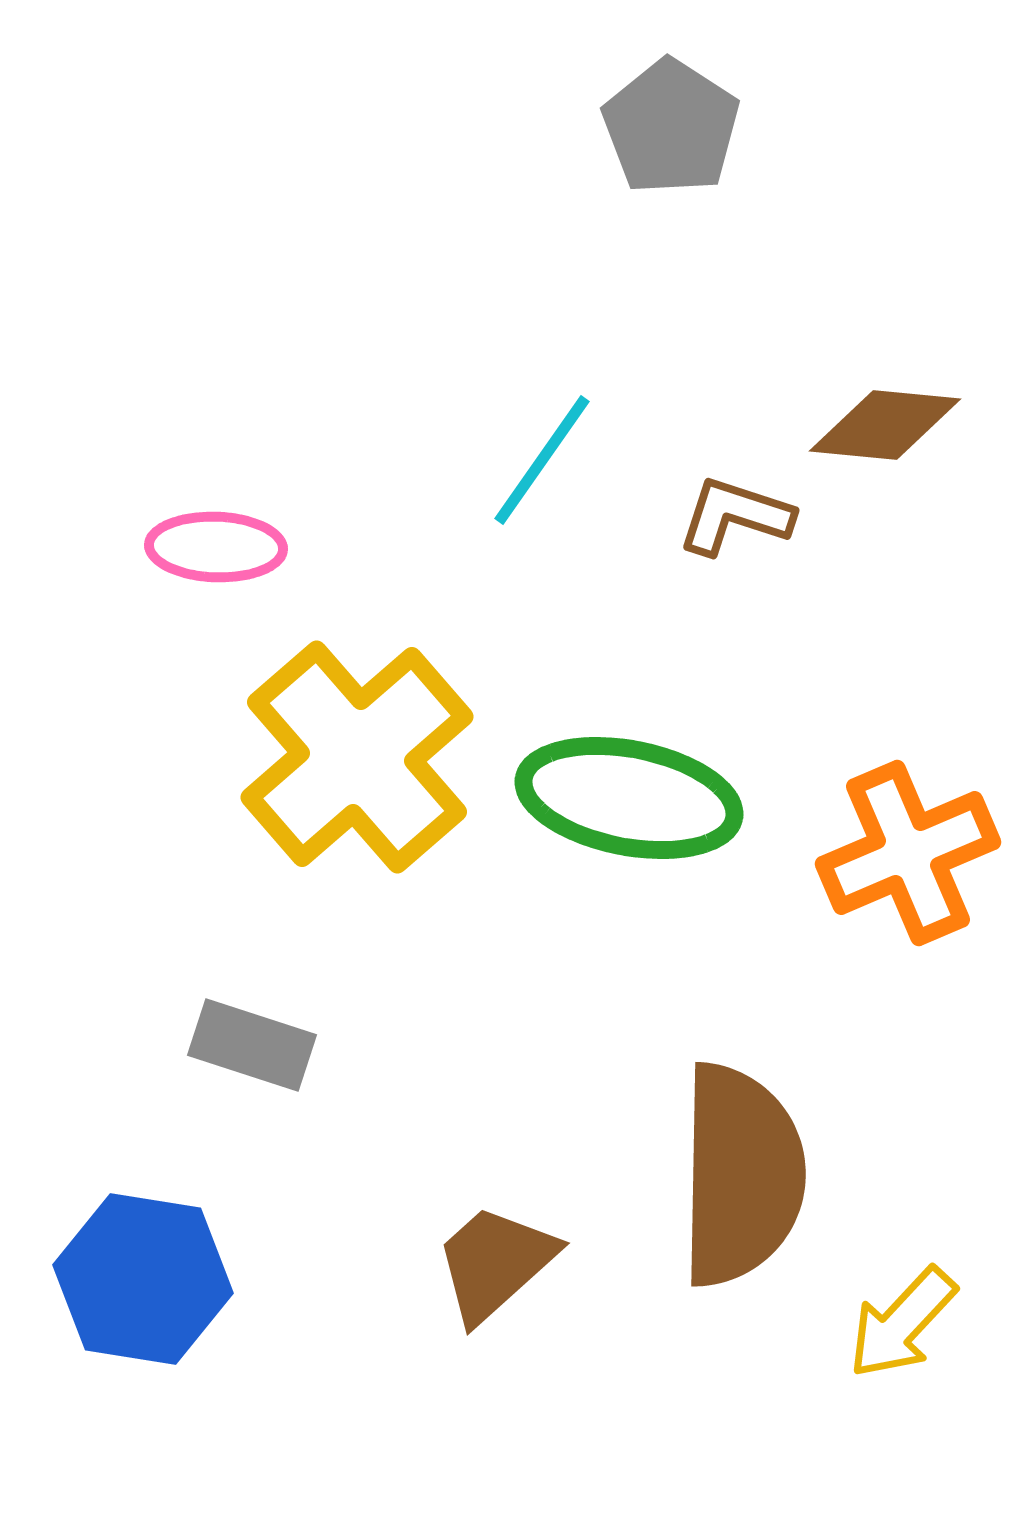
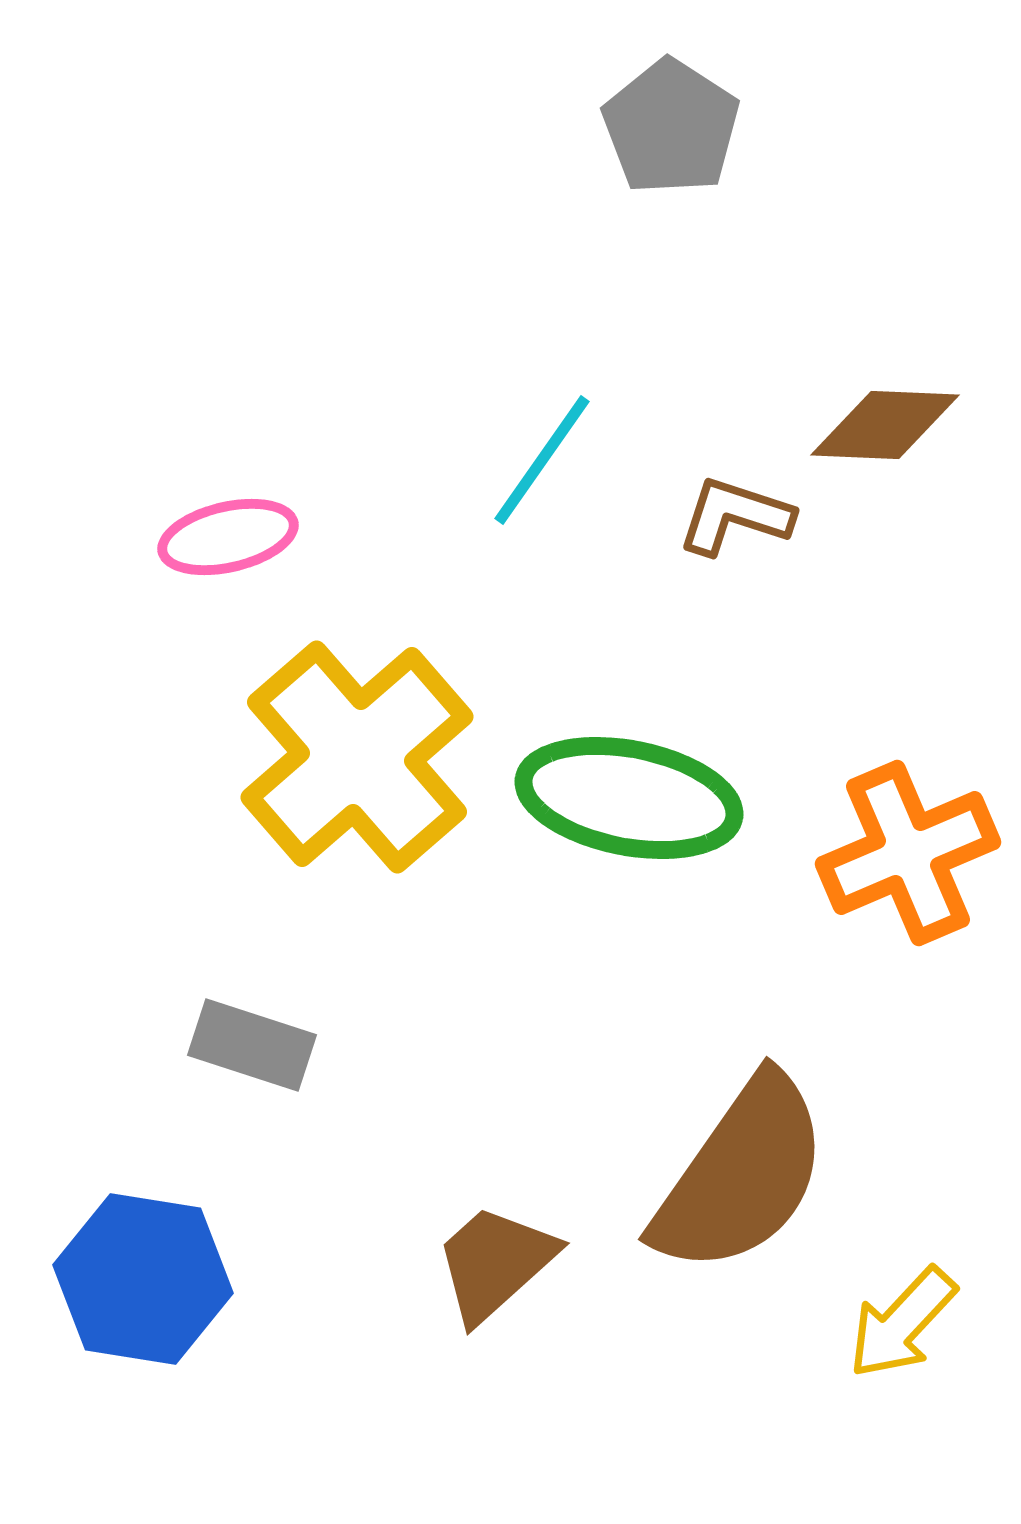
brown diamond: rotated 3 degrees counterclockwise
pink ellipse: moved 12 px right, 10 px up; rotated 15 degrees counterclockwise
brown semicircle: rotated 34 degrees clockwise
